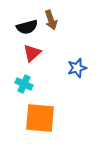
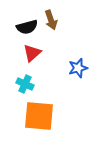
blue star: moved 1 px right
cyan cross: moved 1 px right
orange square: moved 1 px left, 2 px up
